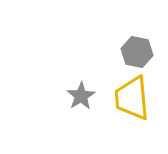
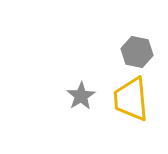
yellow trapezoid: moved 1 px left, 1 px down
